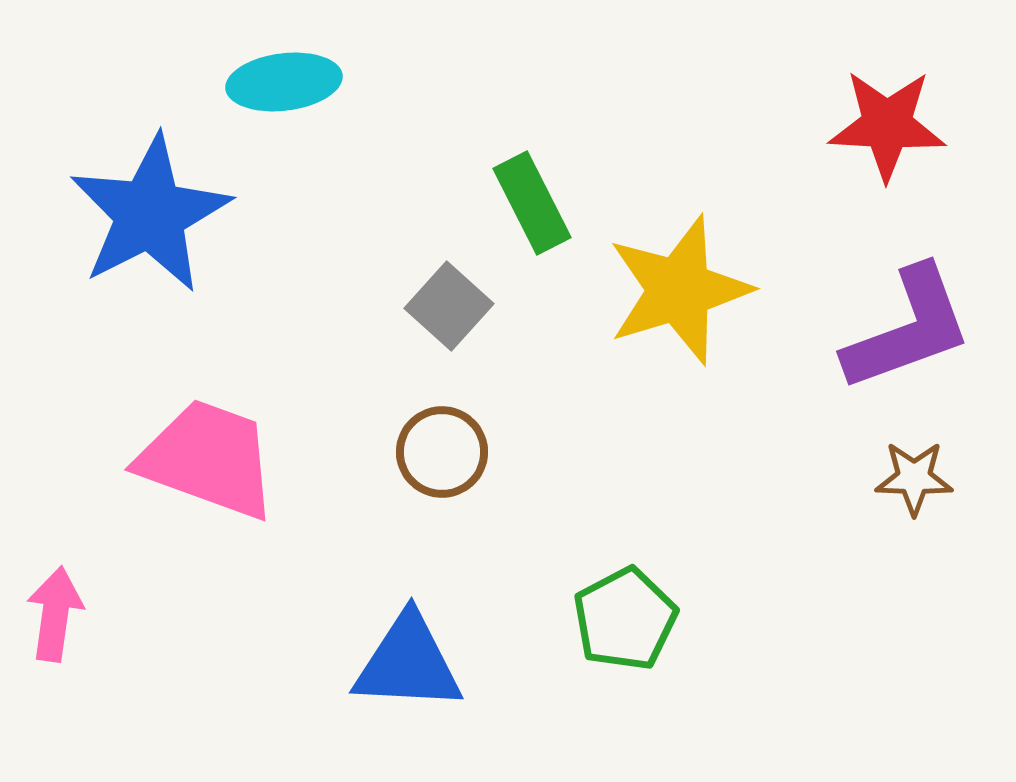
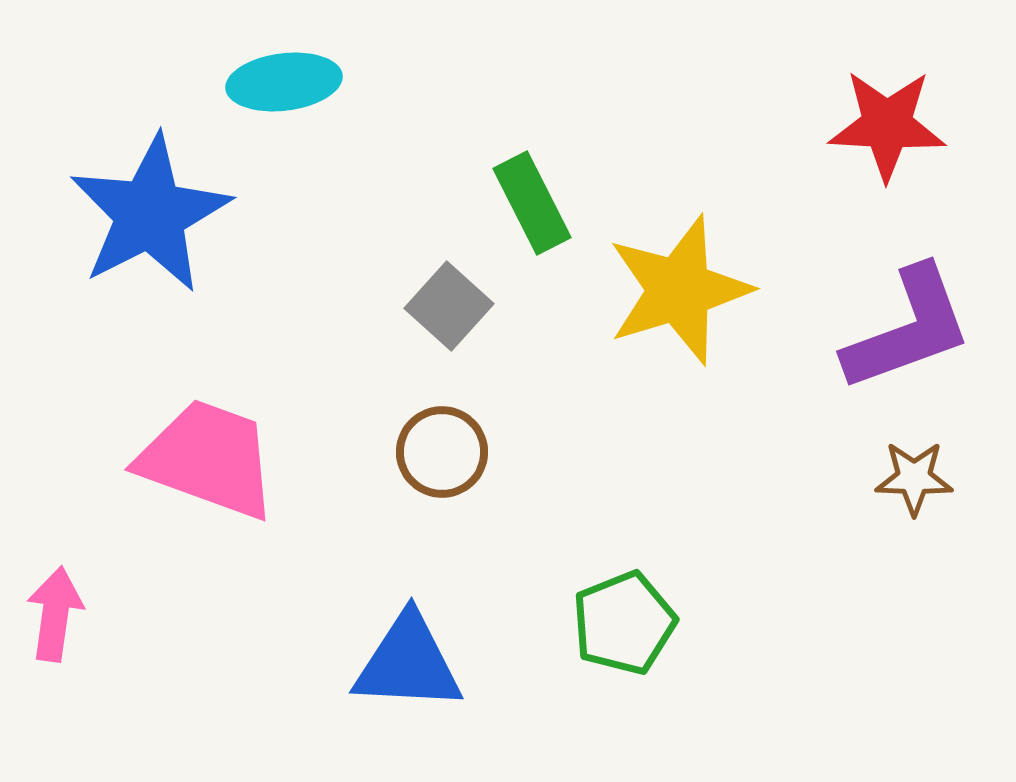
green pentagon: moved 1 px left, 4 px down; rotated 6 degrees clockwise
